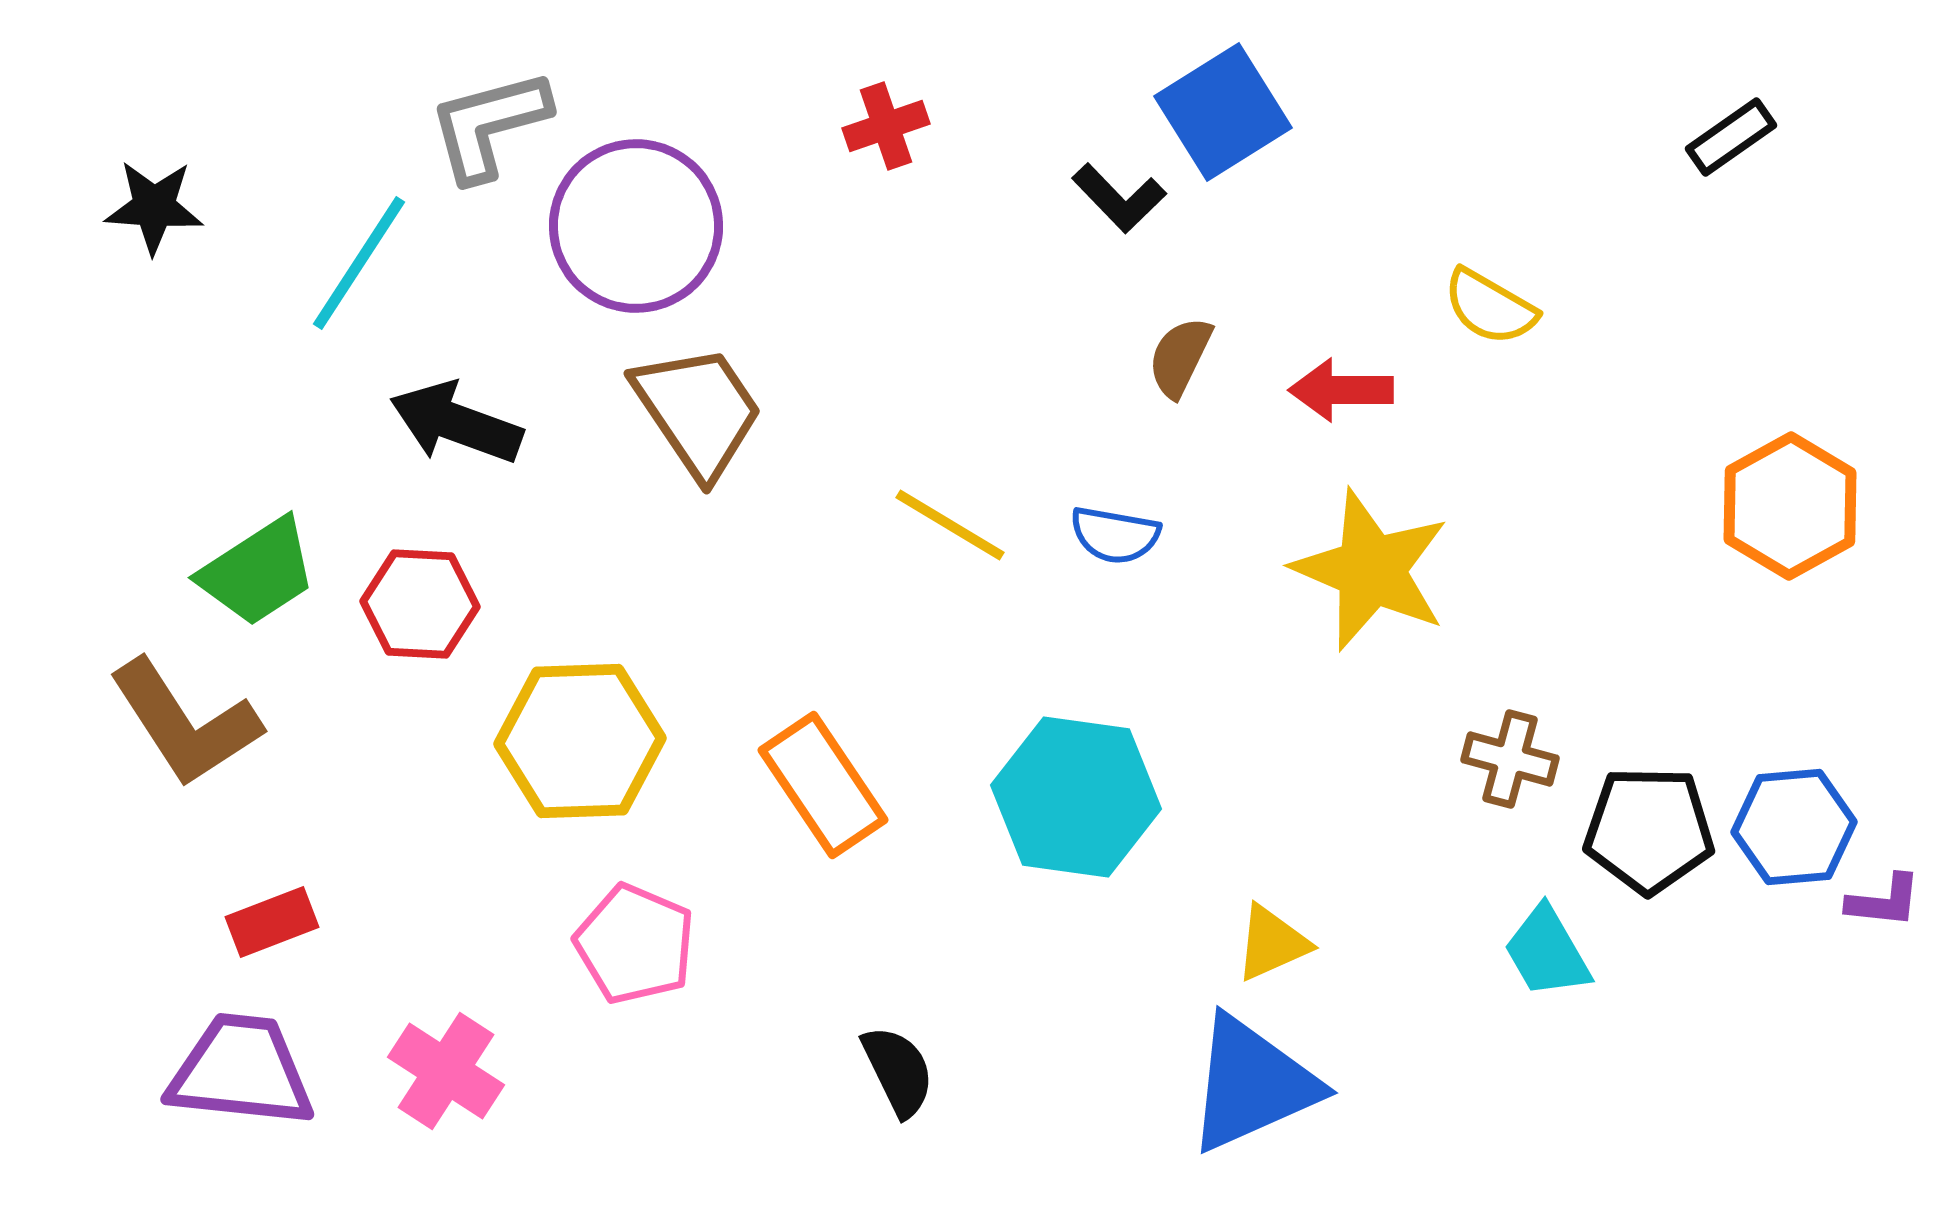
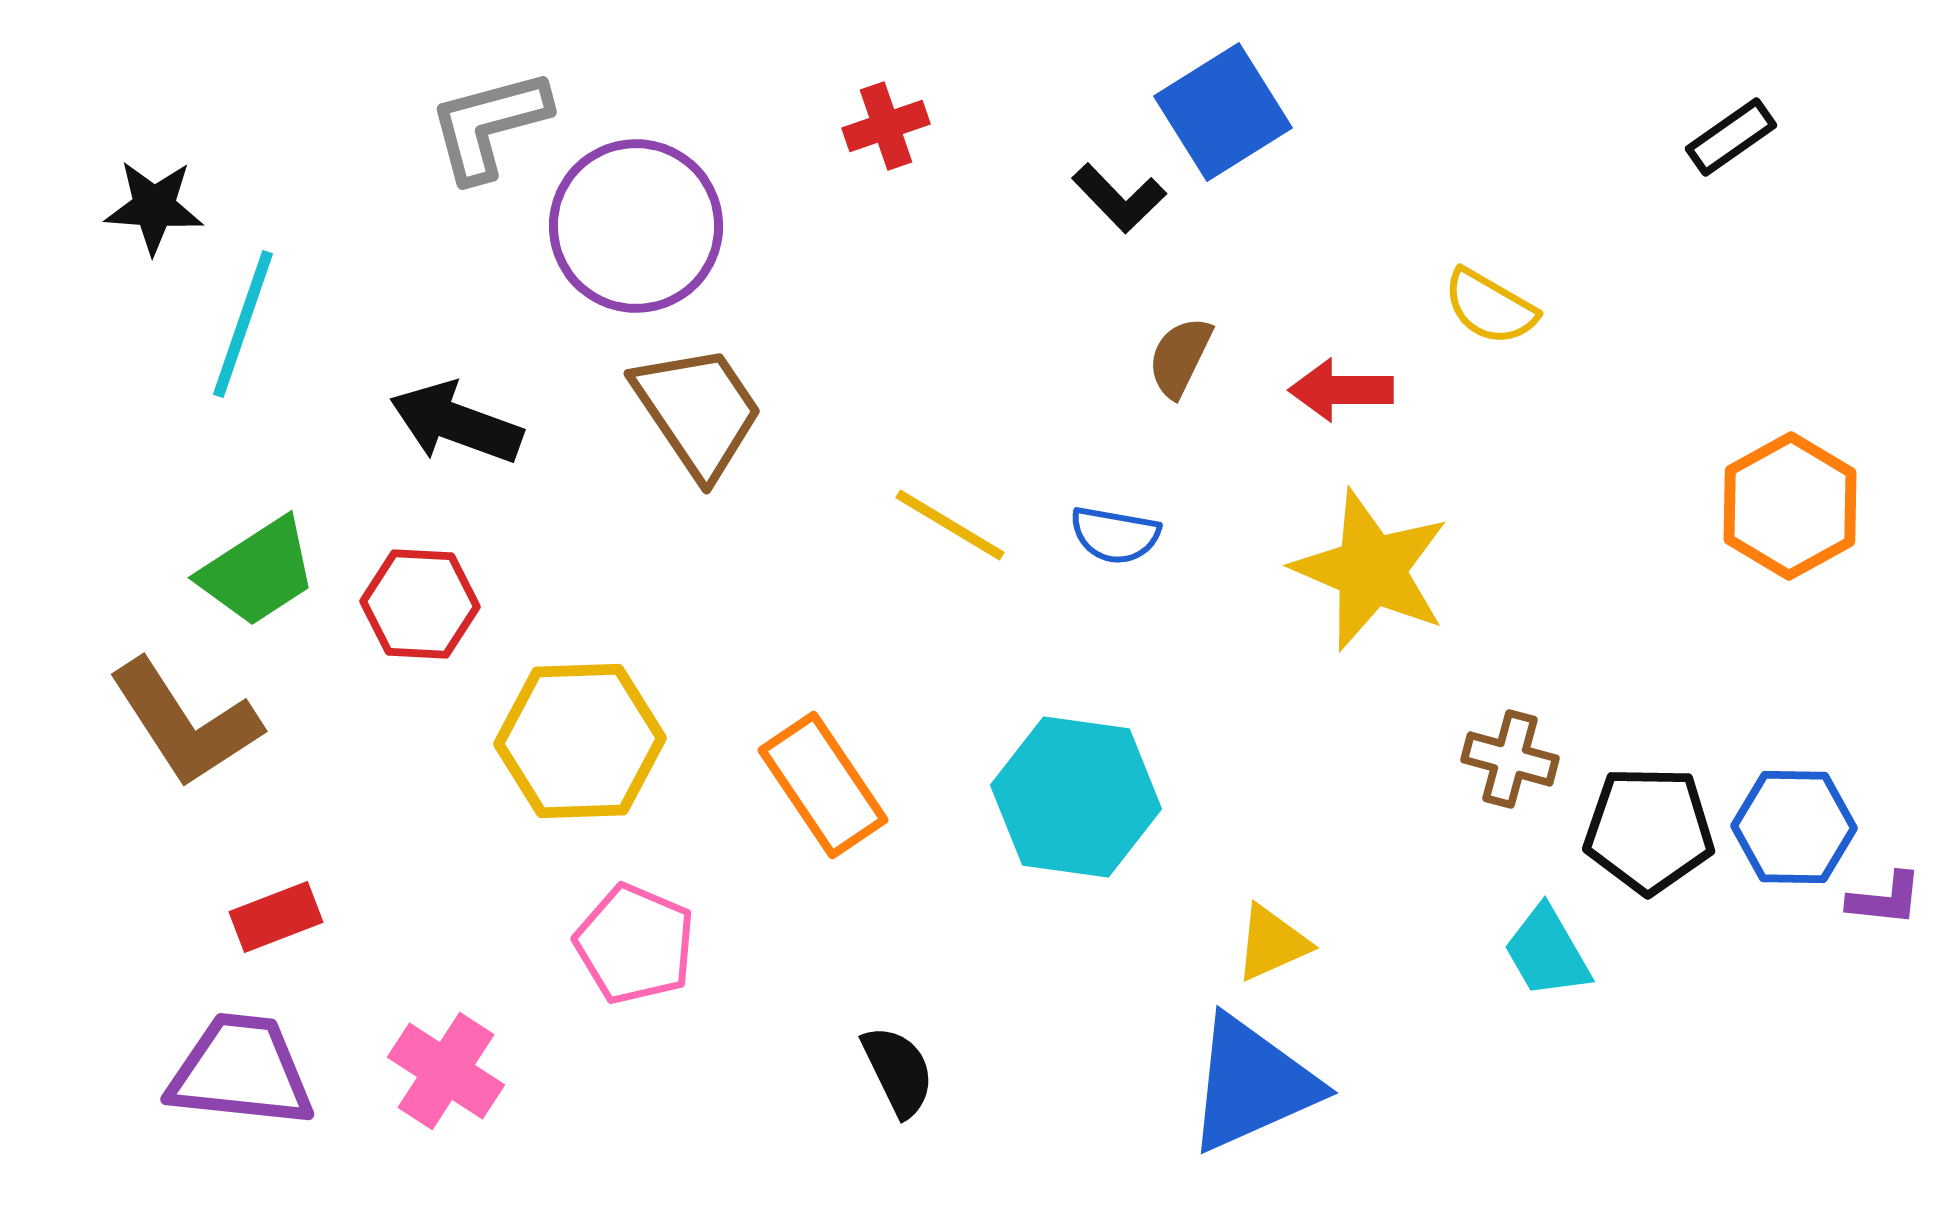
cyan line: moved 116 px left, 61 px down; rotated 14 degrees counterclockwise
blue hexagon: rotated 6 degrees clockwise
purple L-shape: moved 1 px right, 2 px up
red rectangle: moved 4 px right, 5 px up
